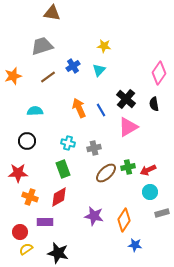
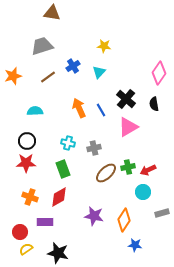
cyan triangle: moved 2 px down
red star: moved 8 px right, 10 px up
cyan circle: moved 7 px left
